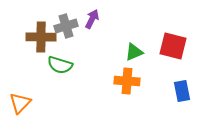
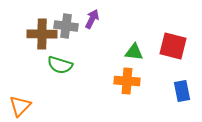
gray cross: rotated 25 degrees clockwise
brown cross: moved 1 px right, 3 px up
green triangle: rotated 30 degrees clockwise
orange triangle: moved 3 px down
